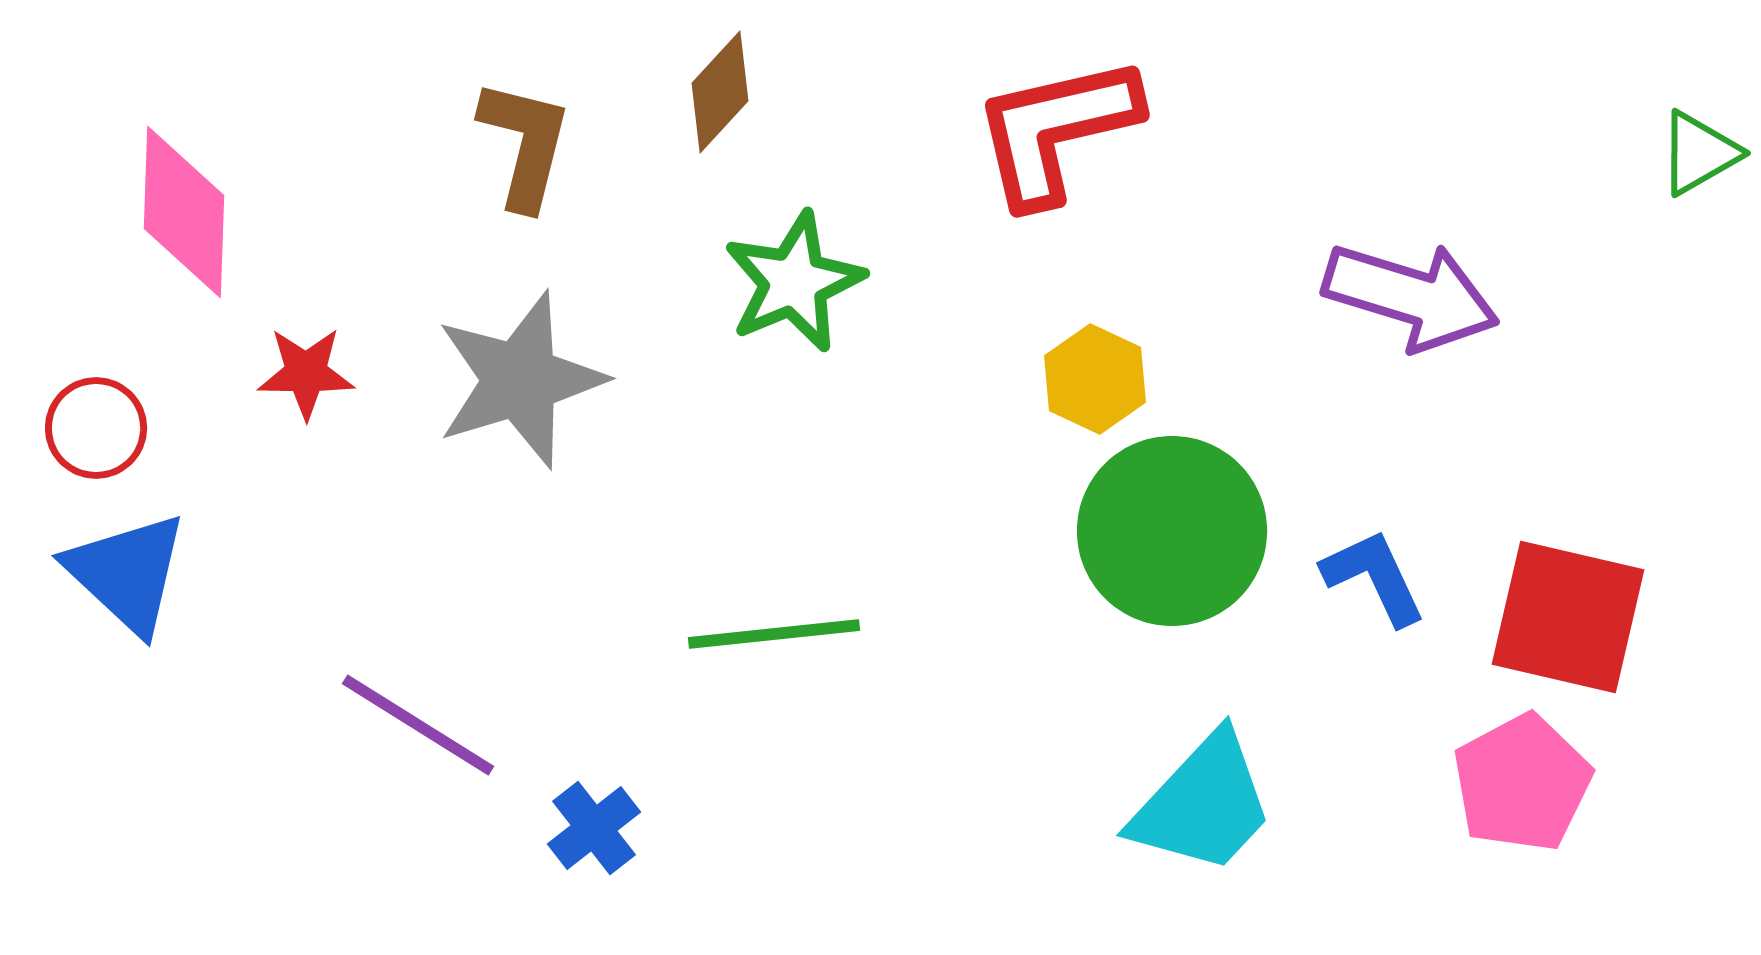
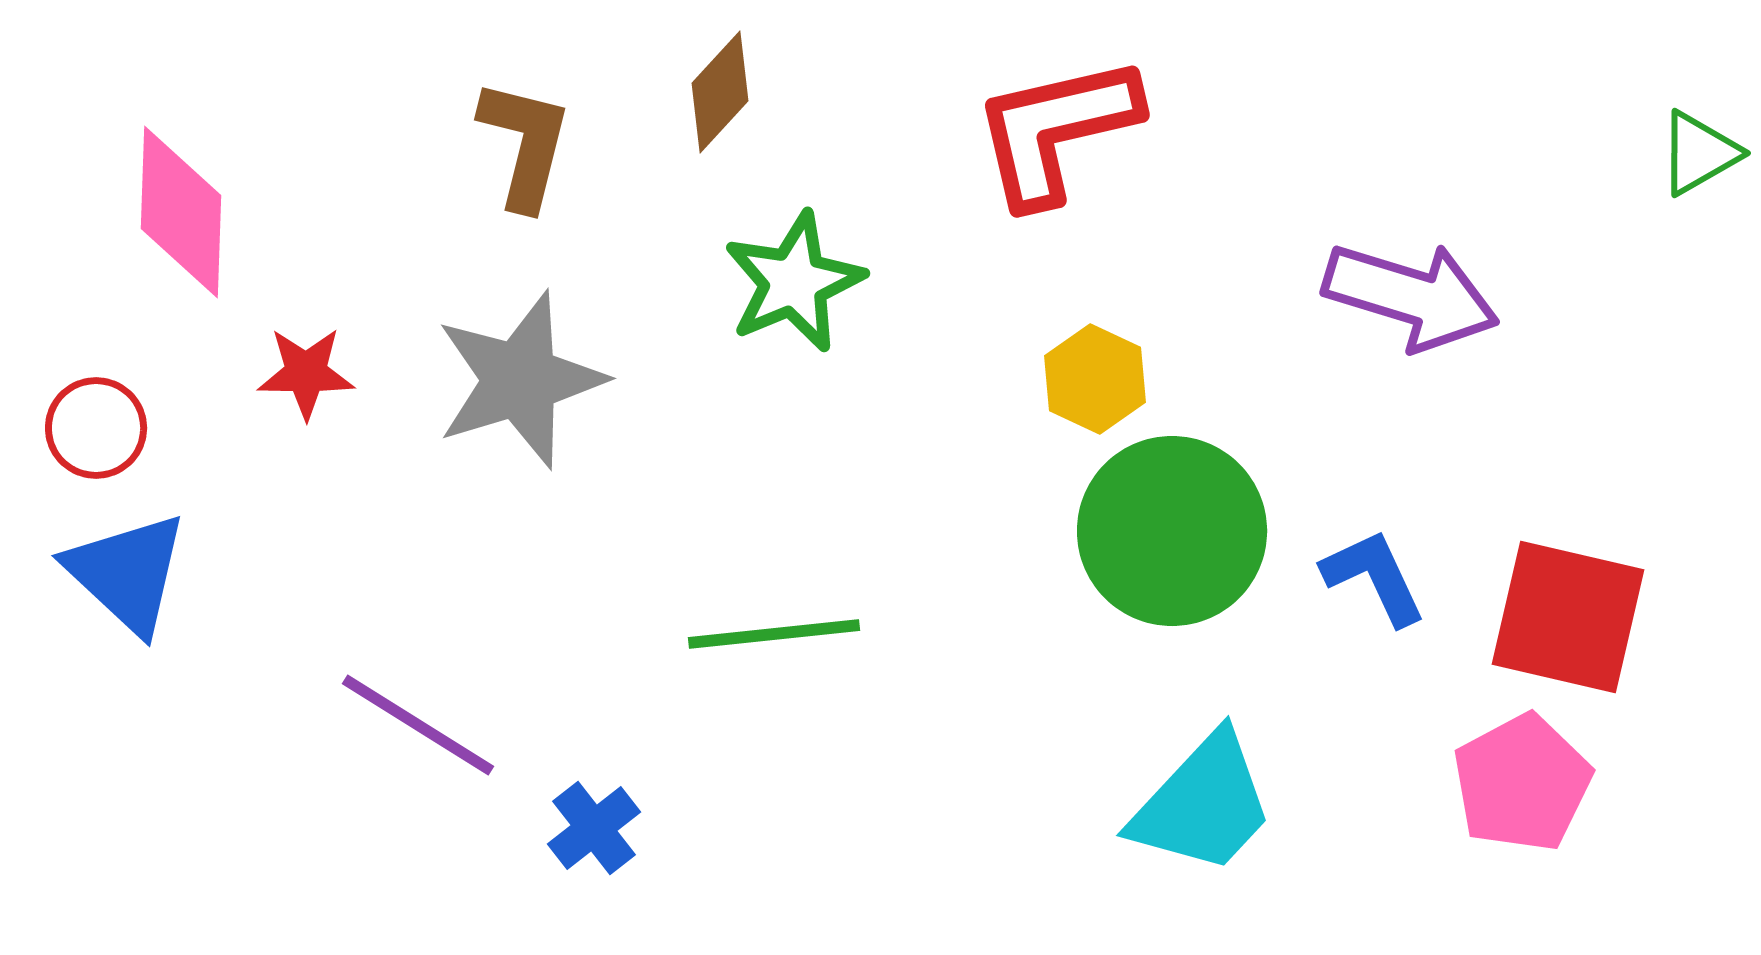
pink diamond: moved 3 px left
